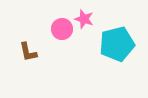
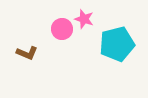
brown L-shape: moved 1 px left, 1 px down; rotated 55 degrees counterclockwise
